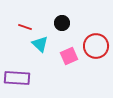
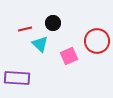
black circle: moved 9 px left
red line: moved 2 px down; rotated 32 degrees counterclockwise
red circle: moved 1 px right, 5 px up
